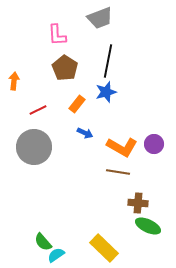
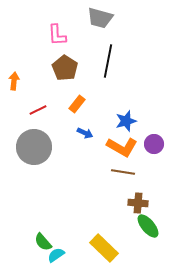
gray trapezoid: rotated 36 degrees clockwise
blue star: moved 20 px right, 29 px down
brown line: moved 5 px right
green ellipse: rotated 25 degrees clockwise
